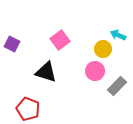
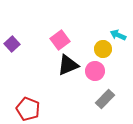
purple square: rotated 21 degrees clockwise
black triangle: moved 22 px right, 7 px up; rotated 40 degrees counterclockwise
gray rectangle: moved 12 px left, 13 px down
